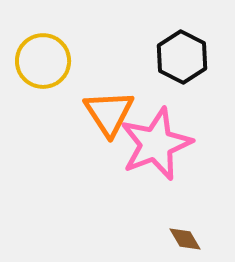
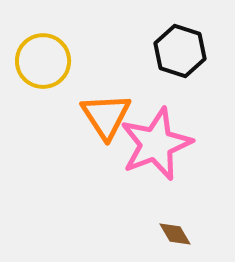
black hexagon: moved 2 px left, 6 px up; rotated 9 degrees counterclockwise
orange triangle: moved 3 px left, 3 px down
brown diamond: moved 10 px left, 5 px up
